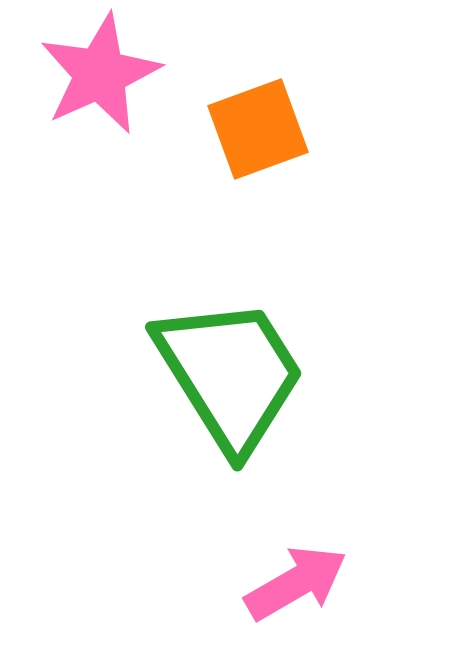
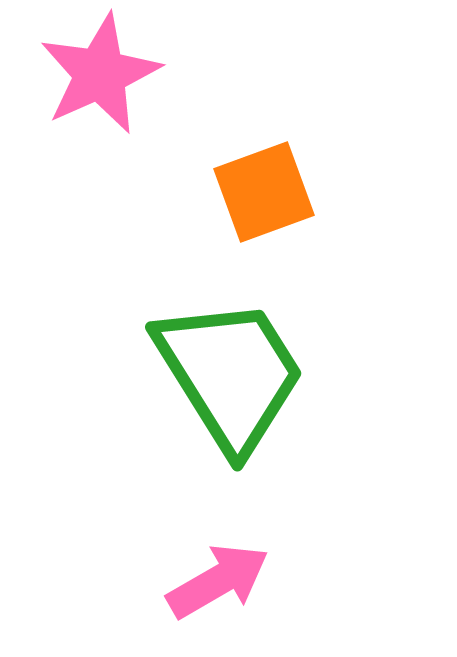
orange square: moved 6 px right, 63 px down
pink arrow: moved 78 px left, 2 px up
